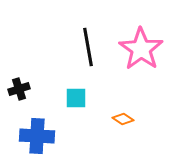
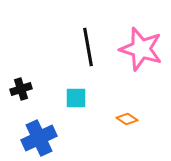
pink star: rotated 18 degrees counterclockwise
black cross: moved 2 px right
orange diamond: moved 4 px right
blue cross: moved 2 px right, 2 px down; rotated 28 degrees counterclockwise
